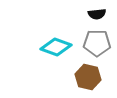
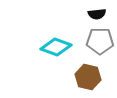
gray pentagon: moved 3 px right, 2 px up
